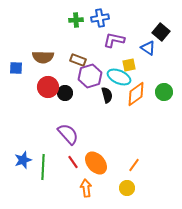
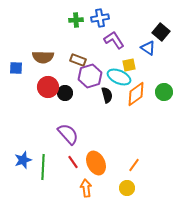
purple L-shape: rotated 45 degrees clockwise
orange ellipse: rotated 15 degrees clockwise
